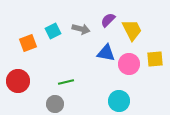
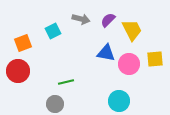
gray arrow: moved 10 px up
orange square: moved 5 px left
red circle: moved 10 px up
